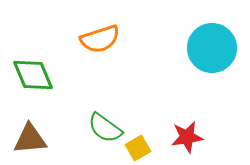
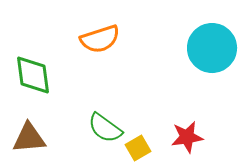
green diamond: rotated 15 degrees clockwise
brown triangle: moved 1 px left, 1 px up
